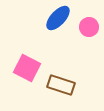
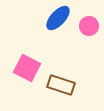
pink circle: moved 1 px up
